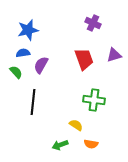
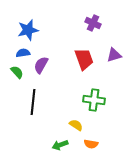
green semicircle: moved 1 px right
